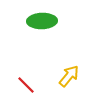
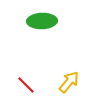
yellow arrow: moved 6 px down
